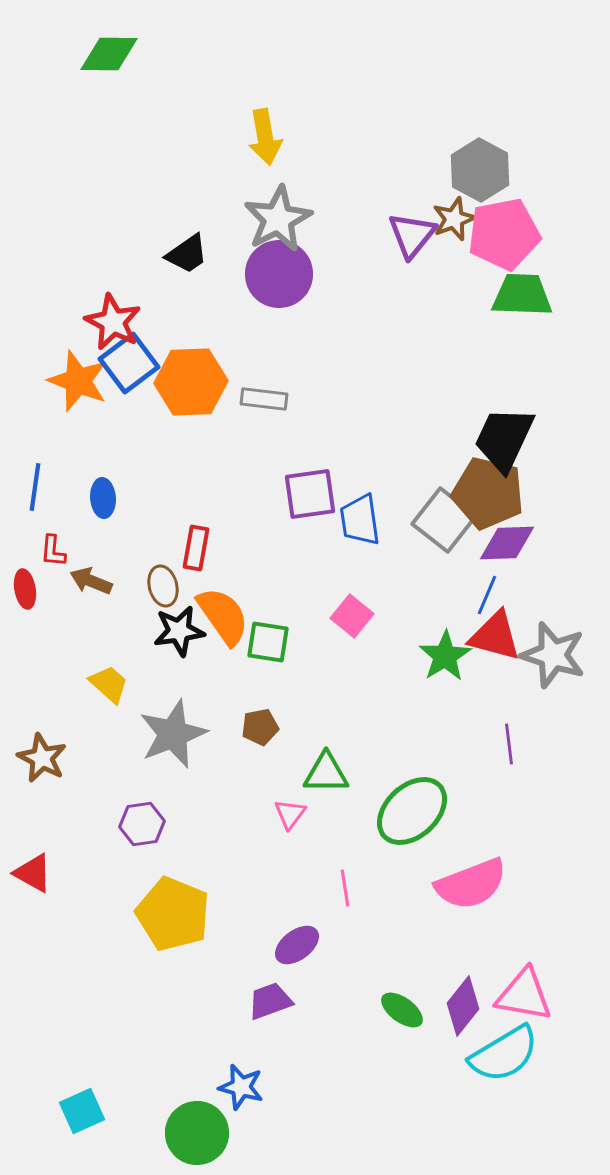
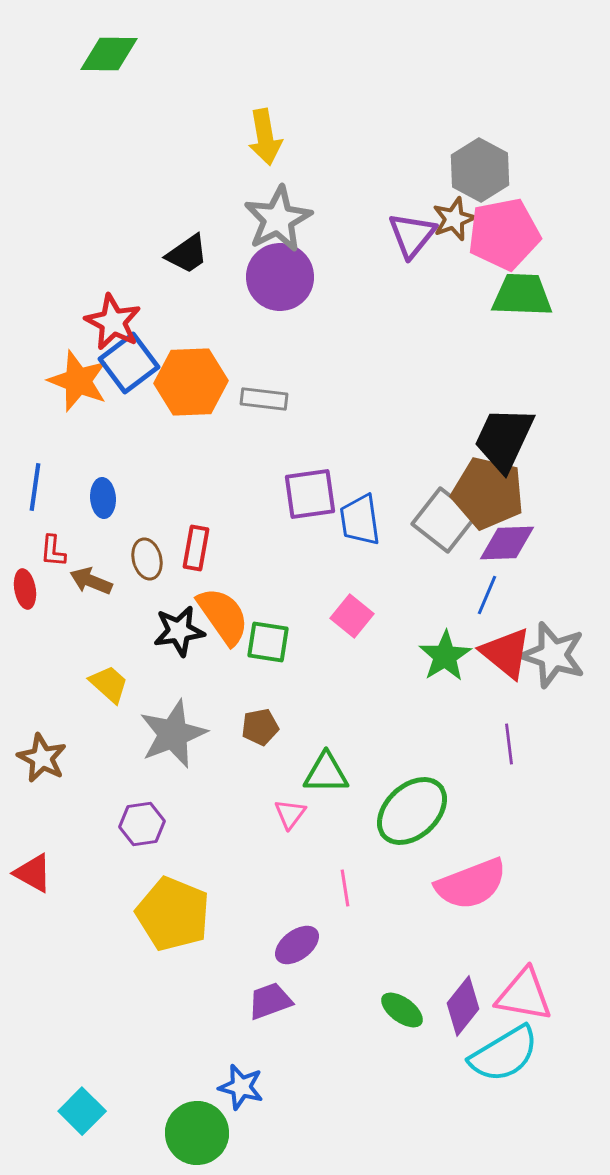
purple circle at (279, 274): moved 1 px right, 3 px down
brown ellipse at (163, 586): moved 16 px left, 27 px up
red triangle at (495, 636): moved 11 px right, 17 px down; rotated 24 degrees clockwise
cyan square at (82, 1111): rotated 21 degrees counterclockwise
